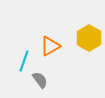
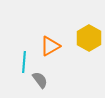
cyan line: moved 1 px down; rotated 15 degrees counterclockwise
